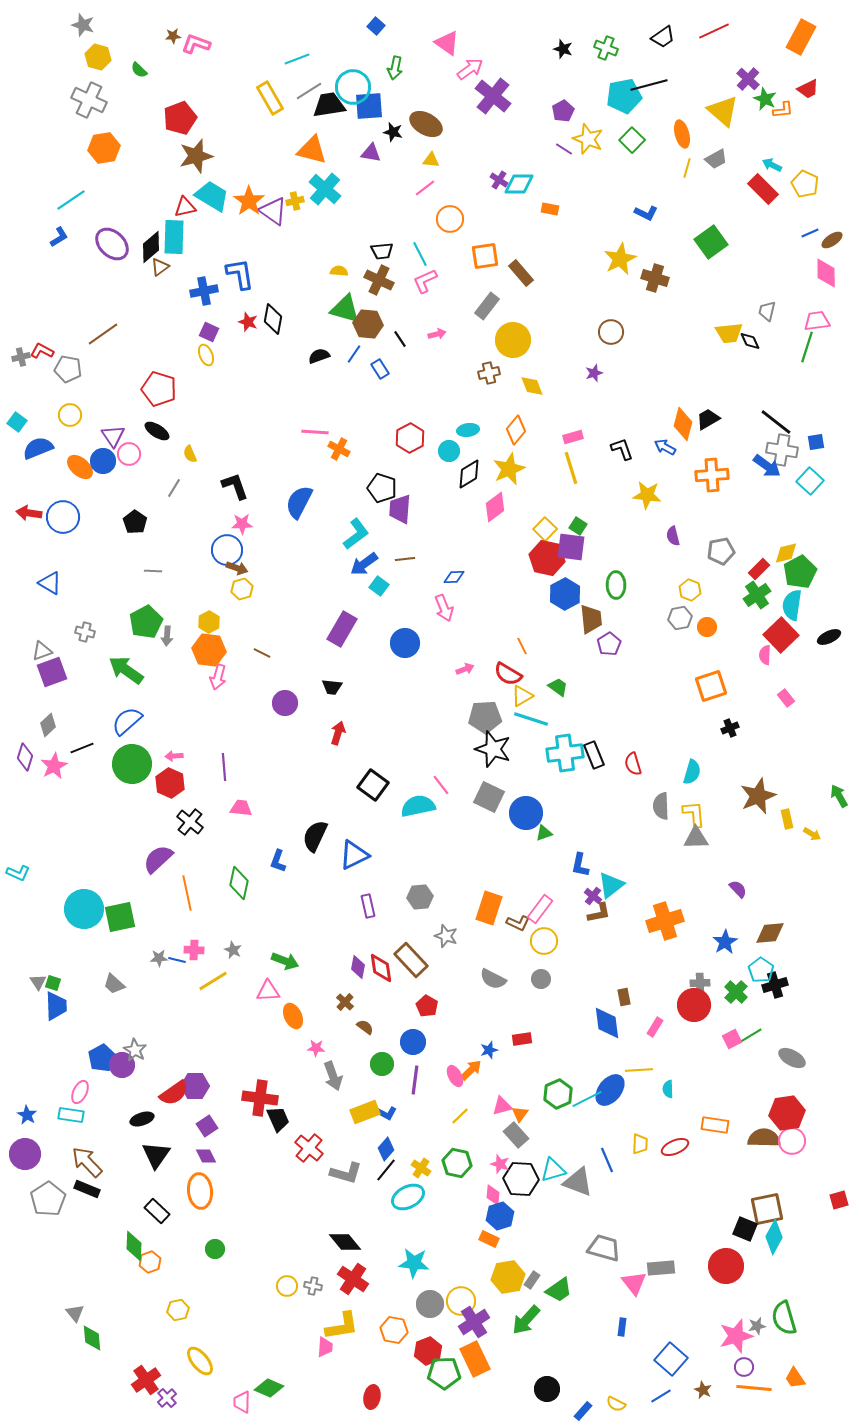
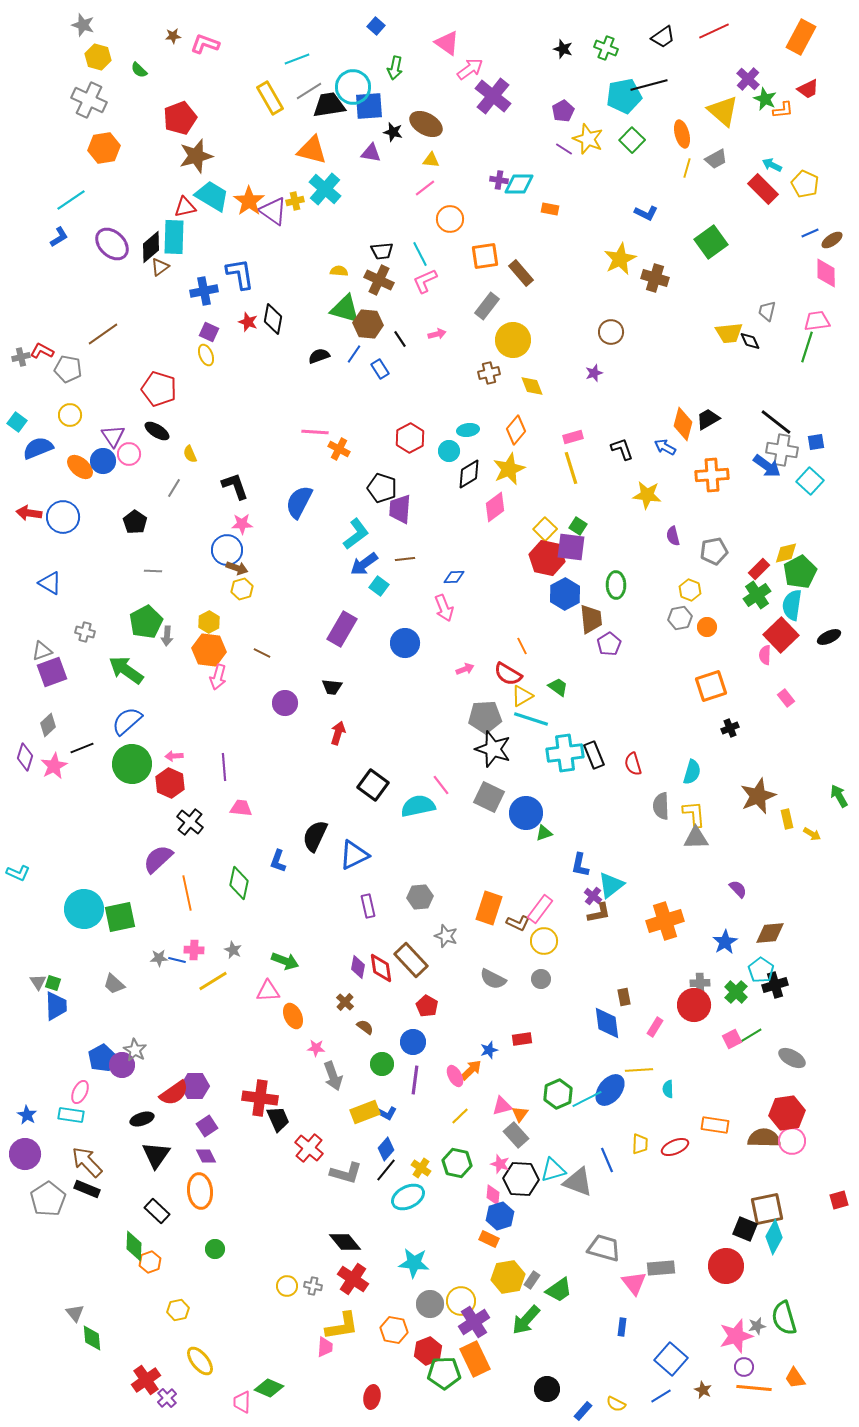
pink L-shape at (196, 44): moved 9 px right
purple cross at (499, 180): rotated 24 degrees counterclockwise
gray pentagon at (721, 551): moved 7 px left
